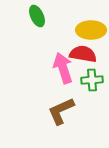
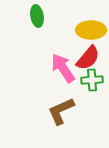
green ellipse: rotated 15 degrees clockwise
red semicircle: moved 5 px right, 4 px down; rotated 120 degrees clockwise
pink arrow: rotated 16 degrees counterclockwise
